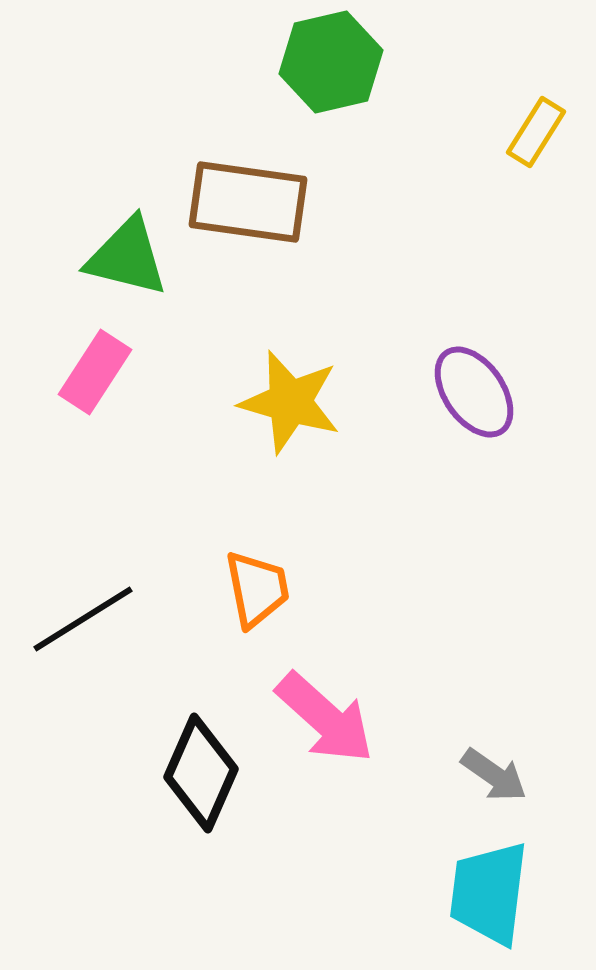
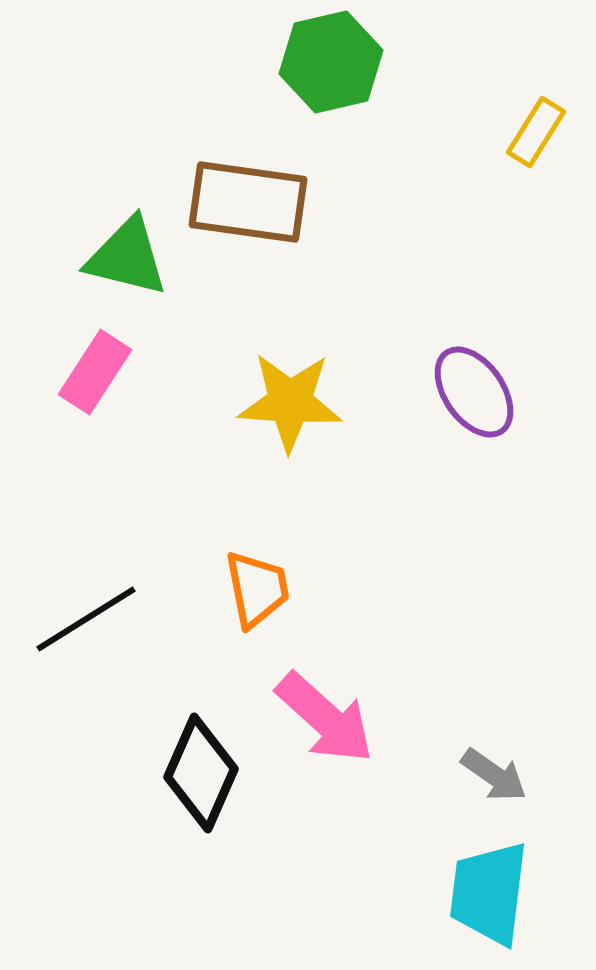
yellow star: rotated 12 degrees counterclockwise
black line: moved 3 px right
